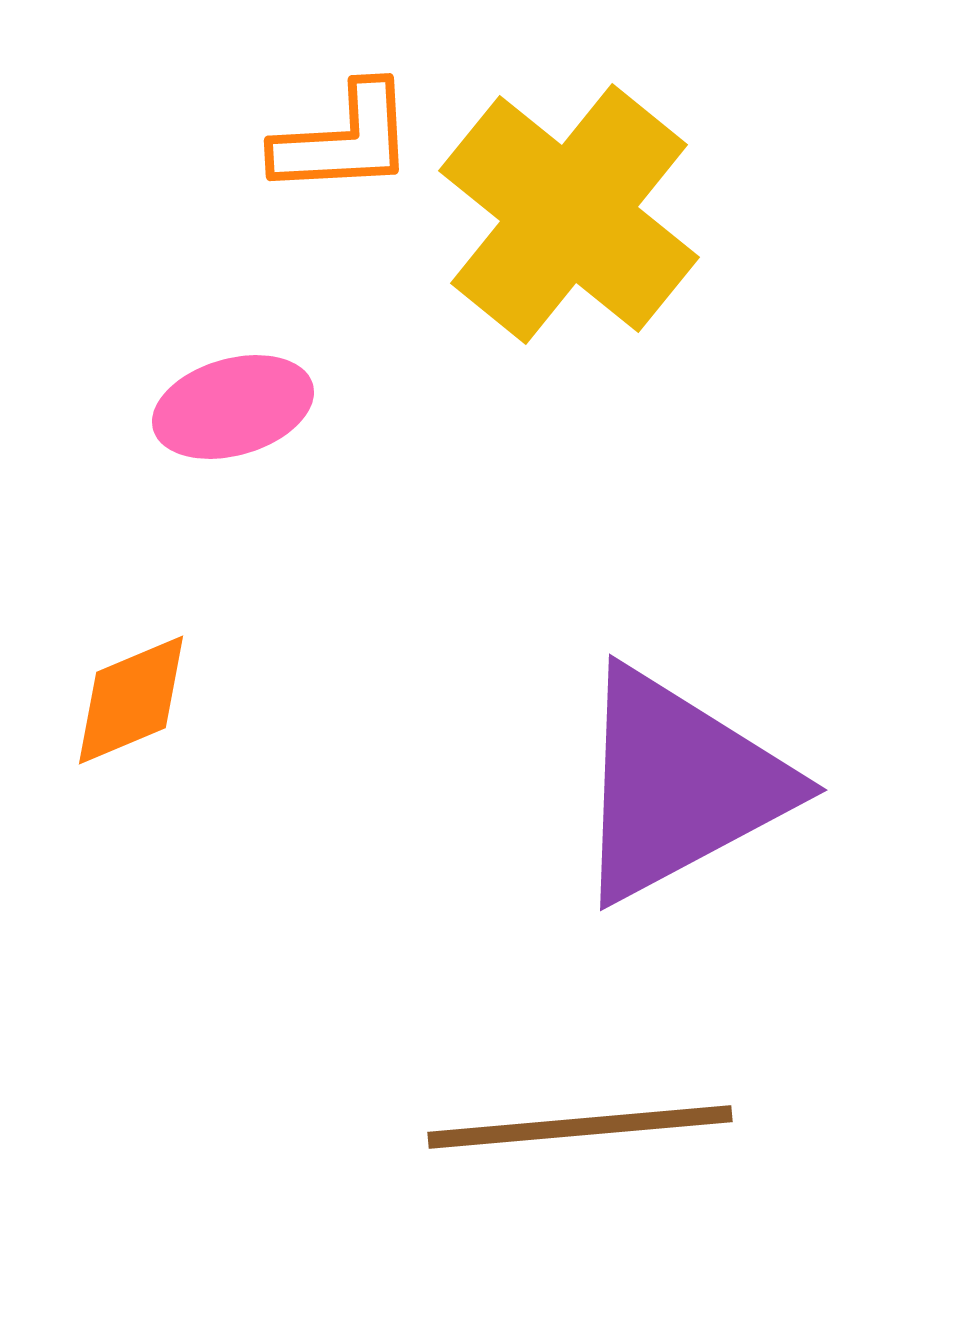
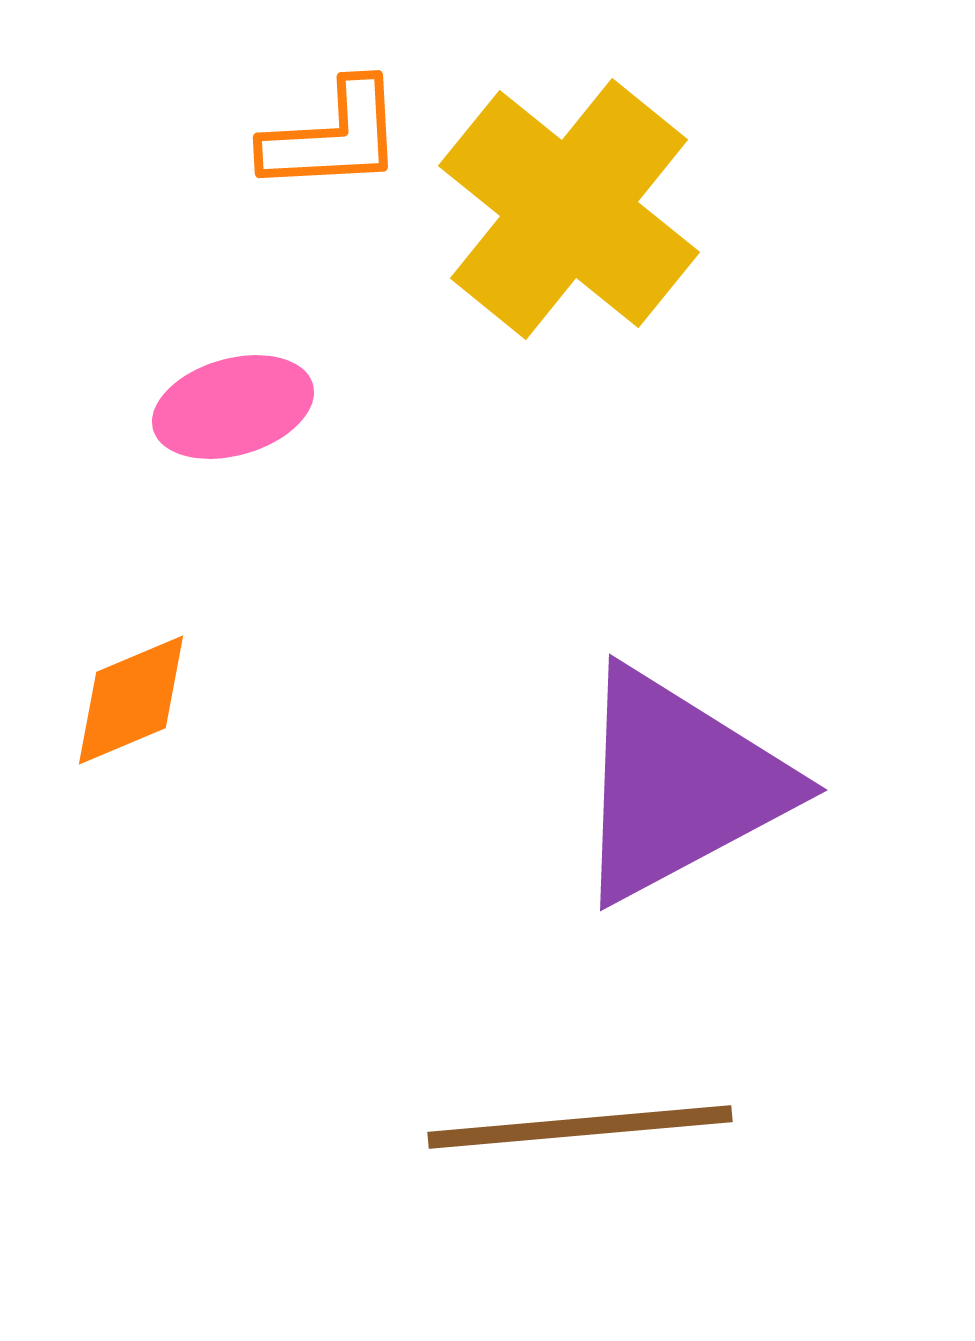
orange L-shape: moved 11 px left, 3 px up
yellow cross: moved 5 px up
